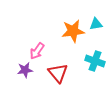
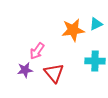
cyan triangle: rotated 16 degrees counterclockwise
orange star: moved 1 px up
cyan cross: rotated 18 degrees counterclockwise
red triangle: moved 4 px left
